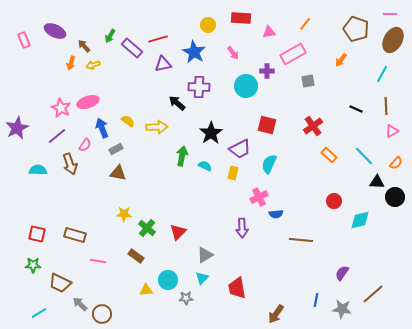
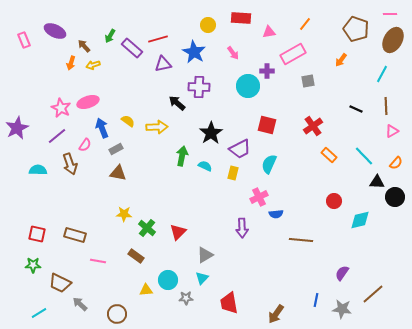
cyan circle at (246, 86): moved 2 px right
red trapezoid at (237, 288): moved 8 px left, 15 px down
brown circle at (102, 314): moved 15 px right
